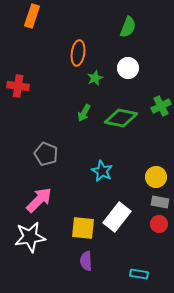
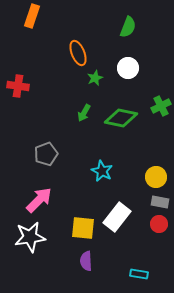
orange ellipse: rotated 30 degrees counterclockwise
gray pentagon: rotated 30 degrees clockwise
